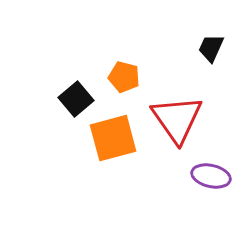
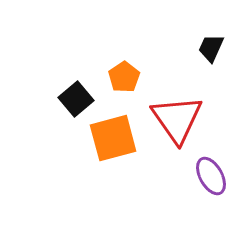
orange pentagon: rotated 24 degrees clockwise
purple ellipse: rotated 48 degrees clockwise
